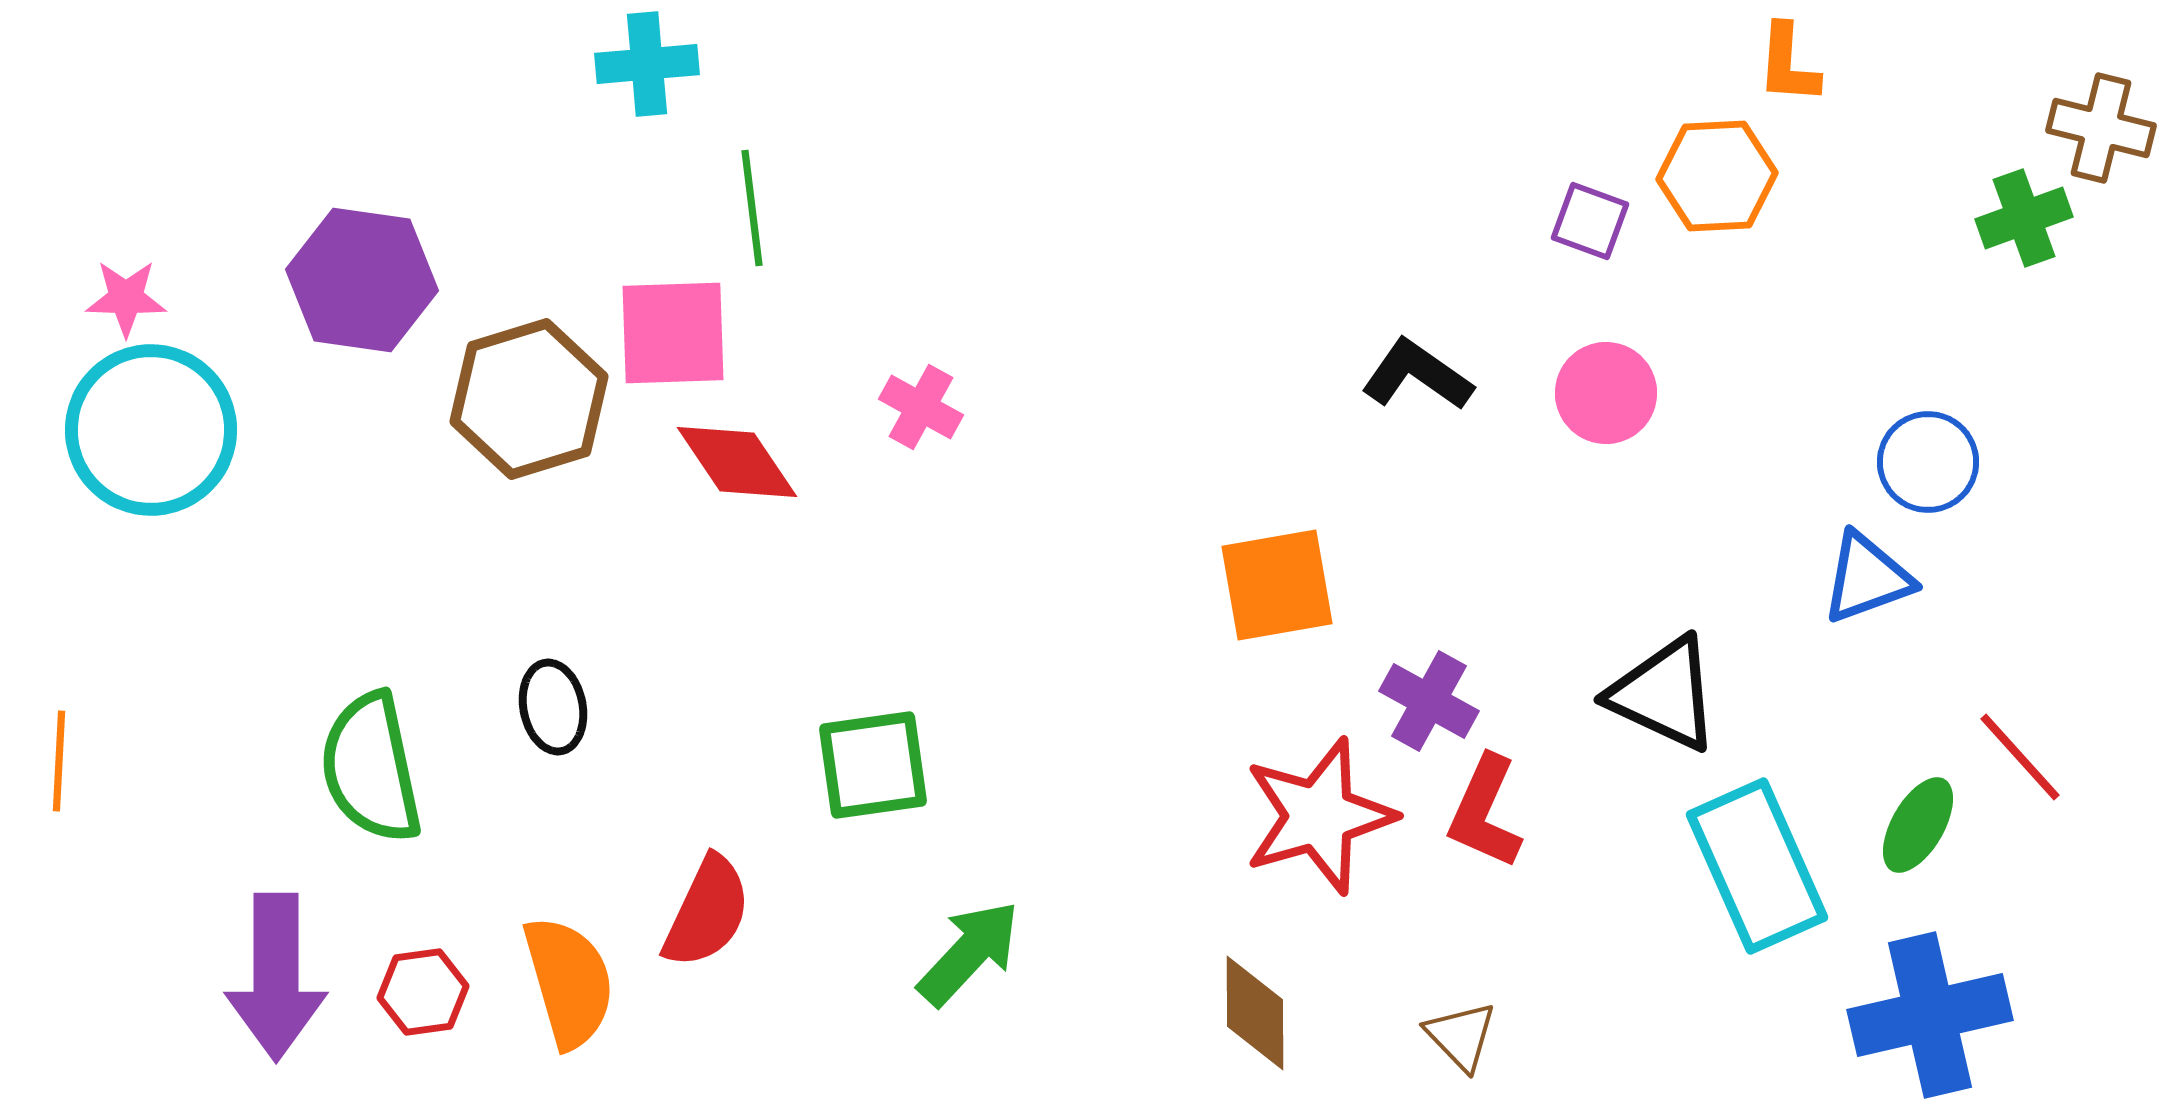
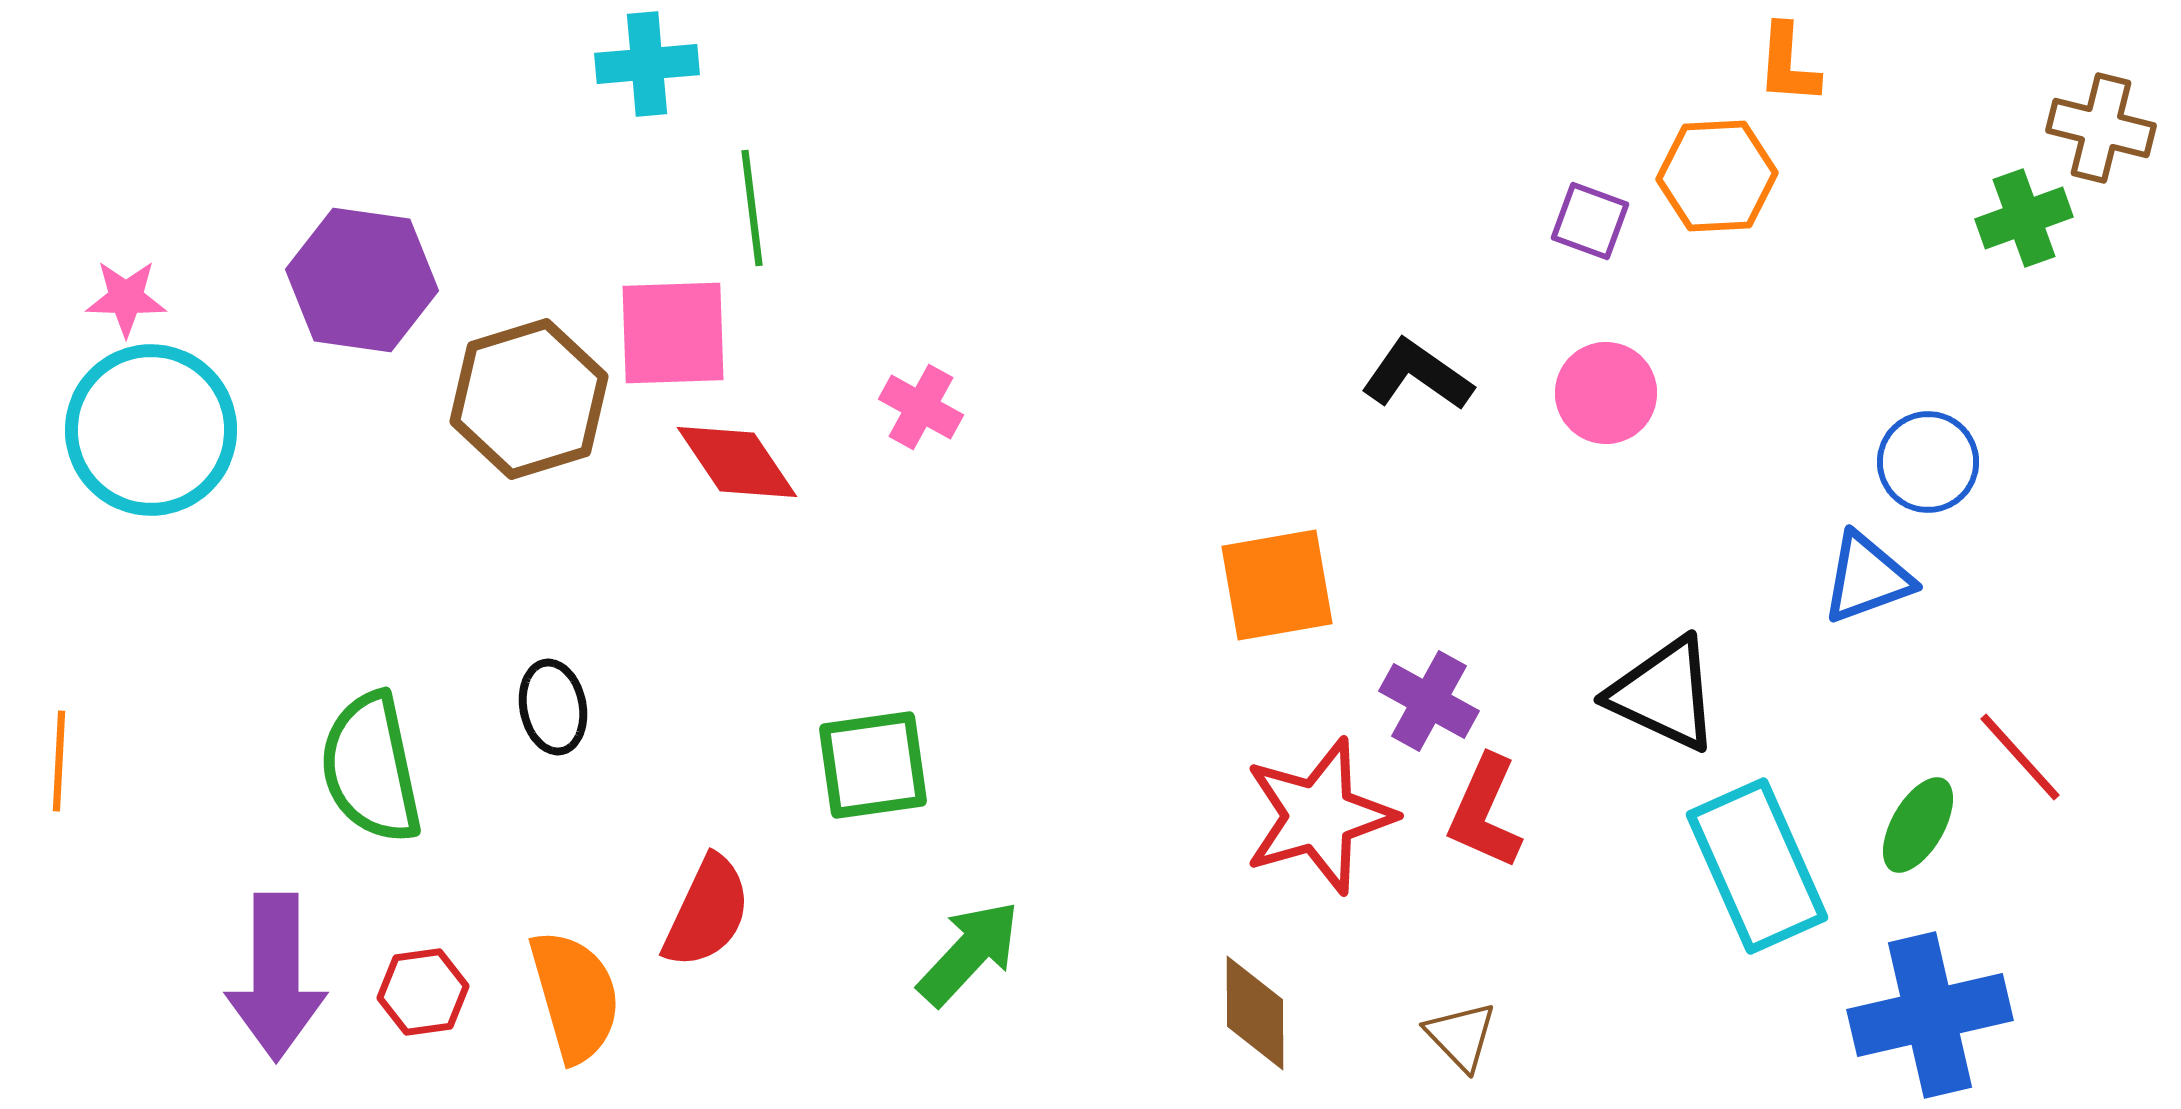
orange semicircle: moved 6 px right, 14 px down
